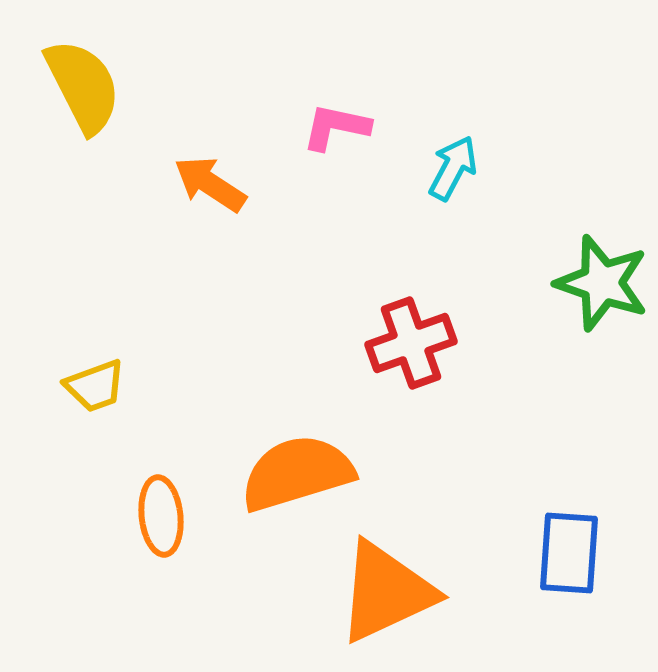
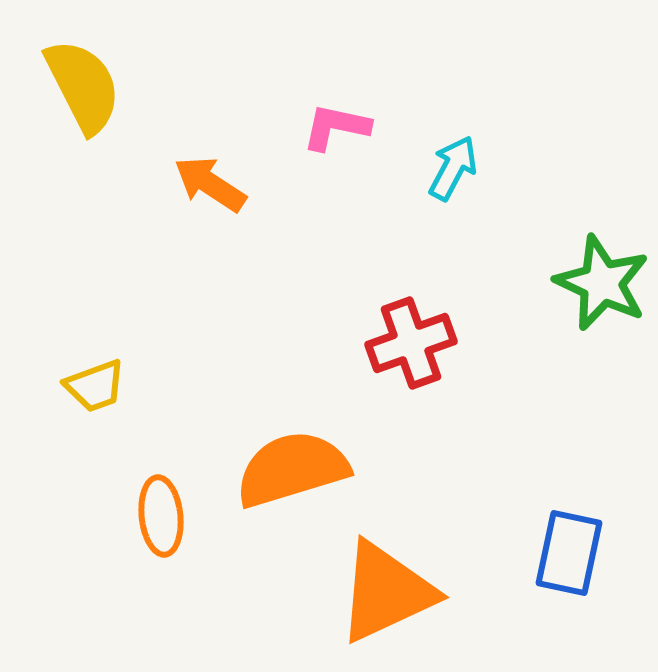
green star: rotated 6 degrees clockwise
orange semicircle: moved 5 px left, 4 px up
blue rectangle: rotated 8 degrees clockwise
